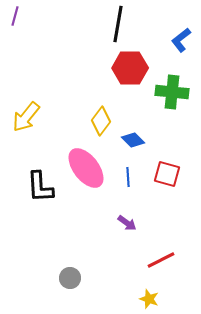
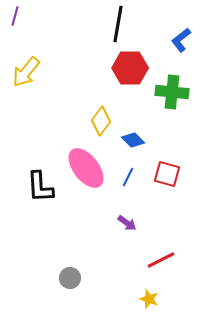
yellow arrow: moved 45 px up
blue line: rotated 30 degrees clockwise
